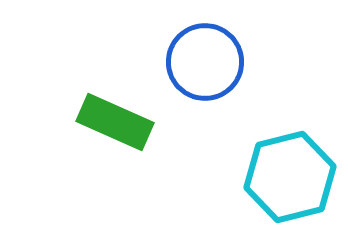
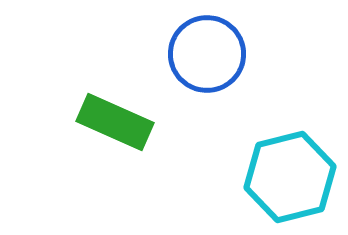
blue circle: moved 2 px right, 8 px up
